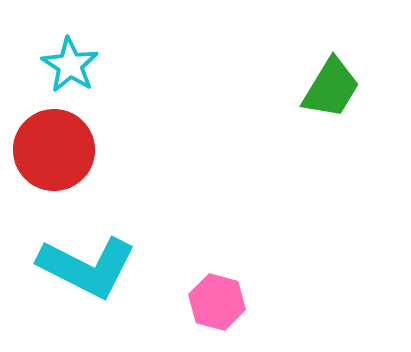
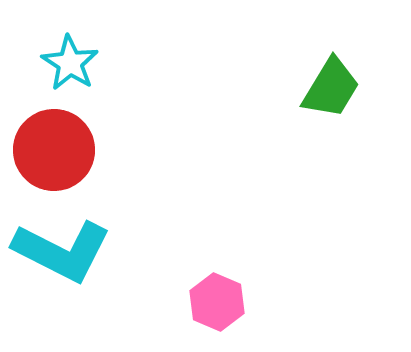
cyan star: moved 2 px up
cyan L-shape: moved 25 px left, 16 px up
pink hexagon: rotated 8 degrees clockwise
